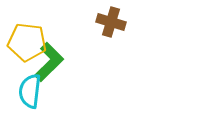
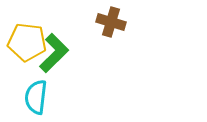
green L-shape: moved 5 px right, 9 px up
cyan semicircle: moved 6 px right, 6 px down
